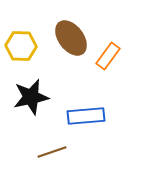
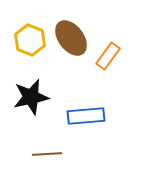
yellow hexagon: moved 9 px right, 6 px up; rotated 20 degrees clockwise
brown line: moved 5 px left, 2 px down; rotated 16 degrees clockwise
